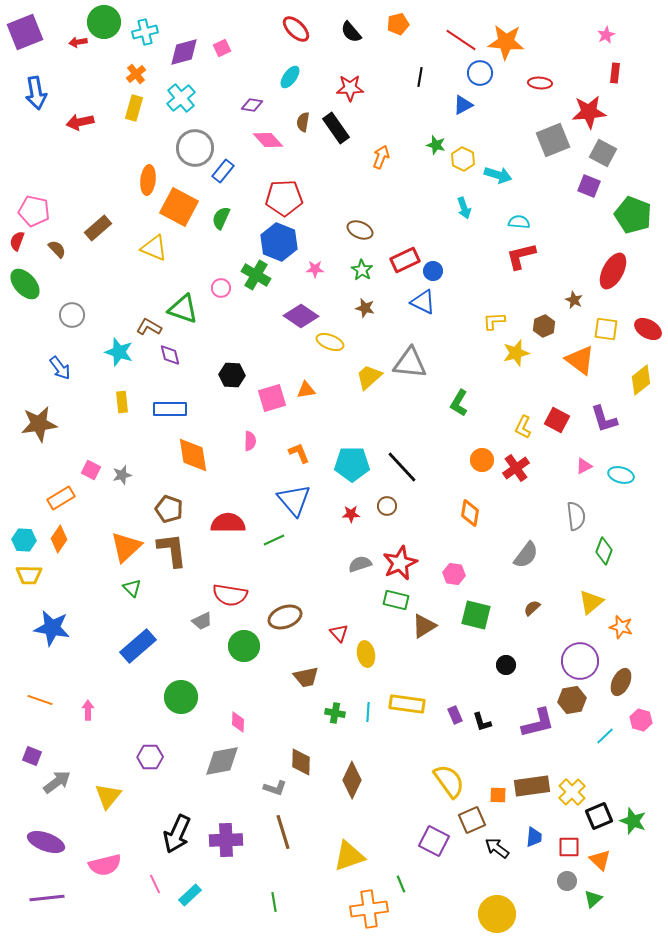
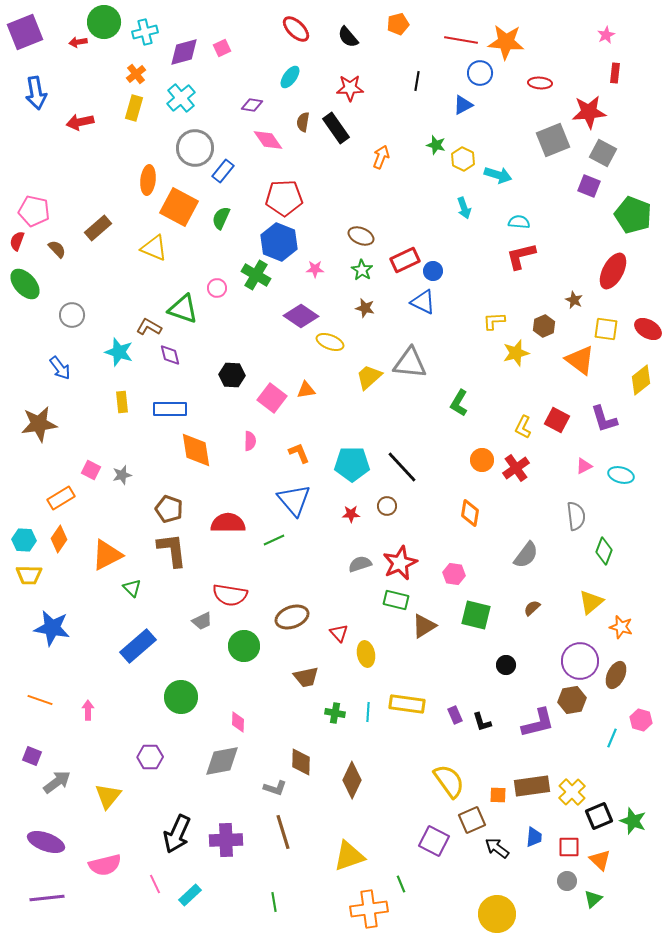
black semicircle at (351, 32): moved 3 px left, 5 px down
red line at (461, 40): rotated 24 degrees counterclockwise
black line at (420, 77): moved 3 px left, 4 px down
pink diamond at (268, 140): rotated 8 degrees clockwise
brown ellipse at (360, 230): moved 1 px right, 6 px down
pink circle at (221, 288): moved 4 px left
pink square at (272, 398): rotated 36 degrees counterclockwise
orange diamond at (193, 455): moved 3 px right, 5 px up
orange triangle at (126, 547): moved 19 px left, 8 px down; rotated 16 degrees clockwise
brown ellipse at (285, 617): moved 7 px right
brown ellipse at (621, 682): moved 5 px left, 7 px up
cyan line at (605, 736): moved 7 px right, 2 px down; rotated 24 degrees counterclockwise
